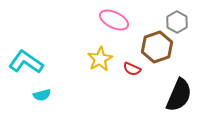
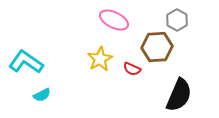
gray hexagon: moved 2 px up
brown hexagon: rotated 16 degrees clockwise
cyan semicircle: rotated 12 degrees counterclockwise
